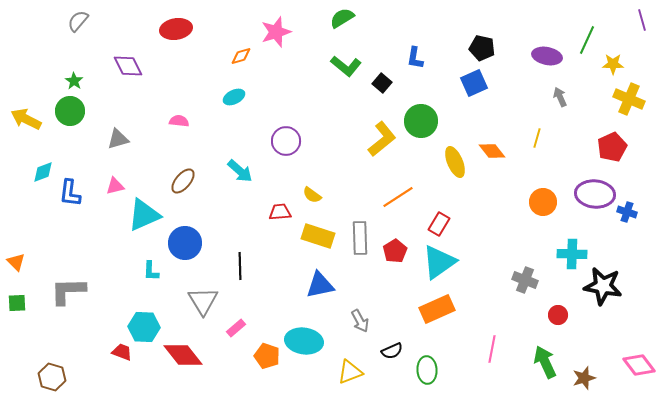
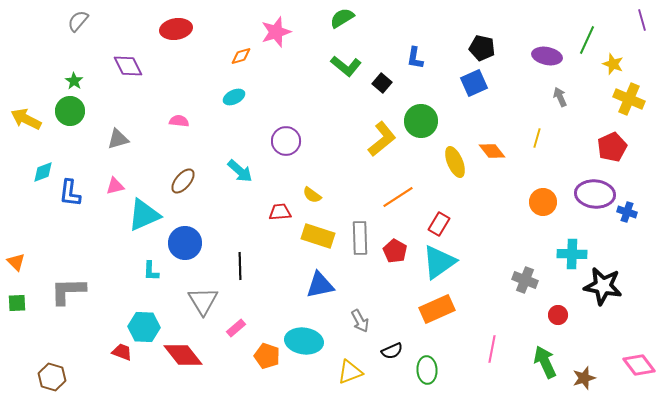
yellow star at (613, 64): rotated 20 degrees clockwise
red pentagon at (395, 251): rotated 10 degrees counterclockwise
